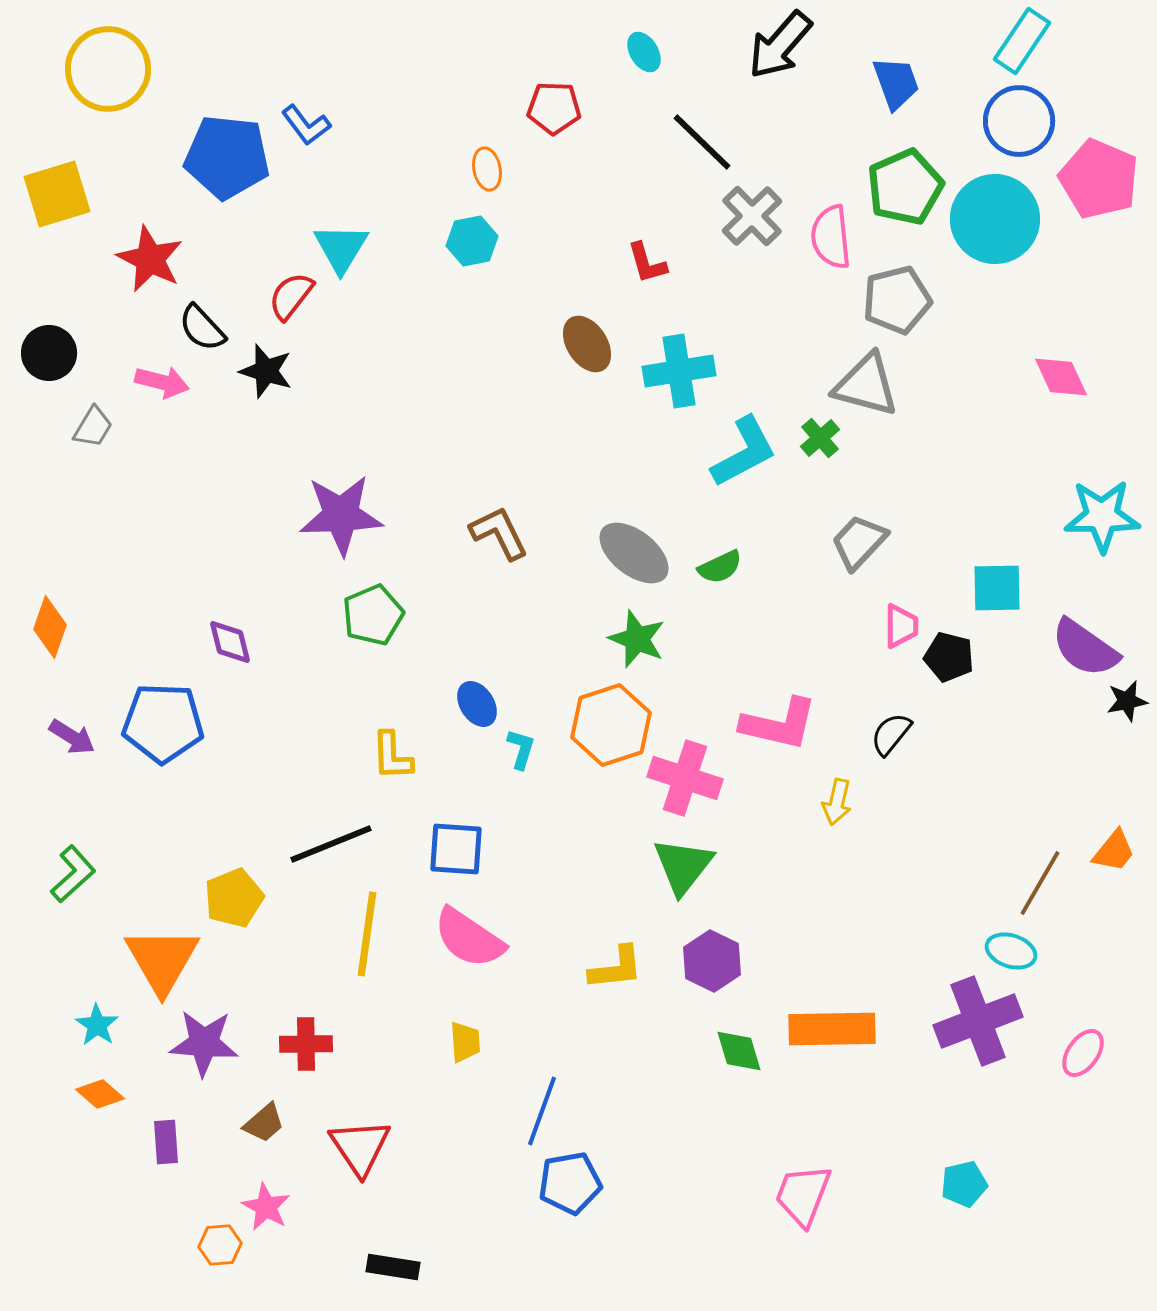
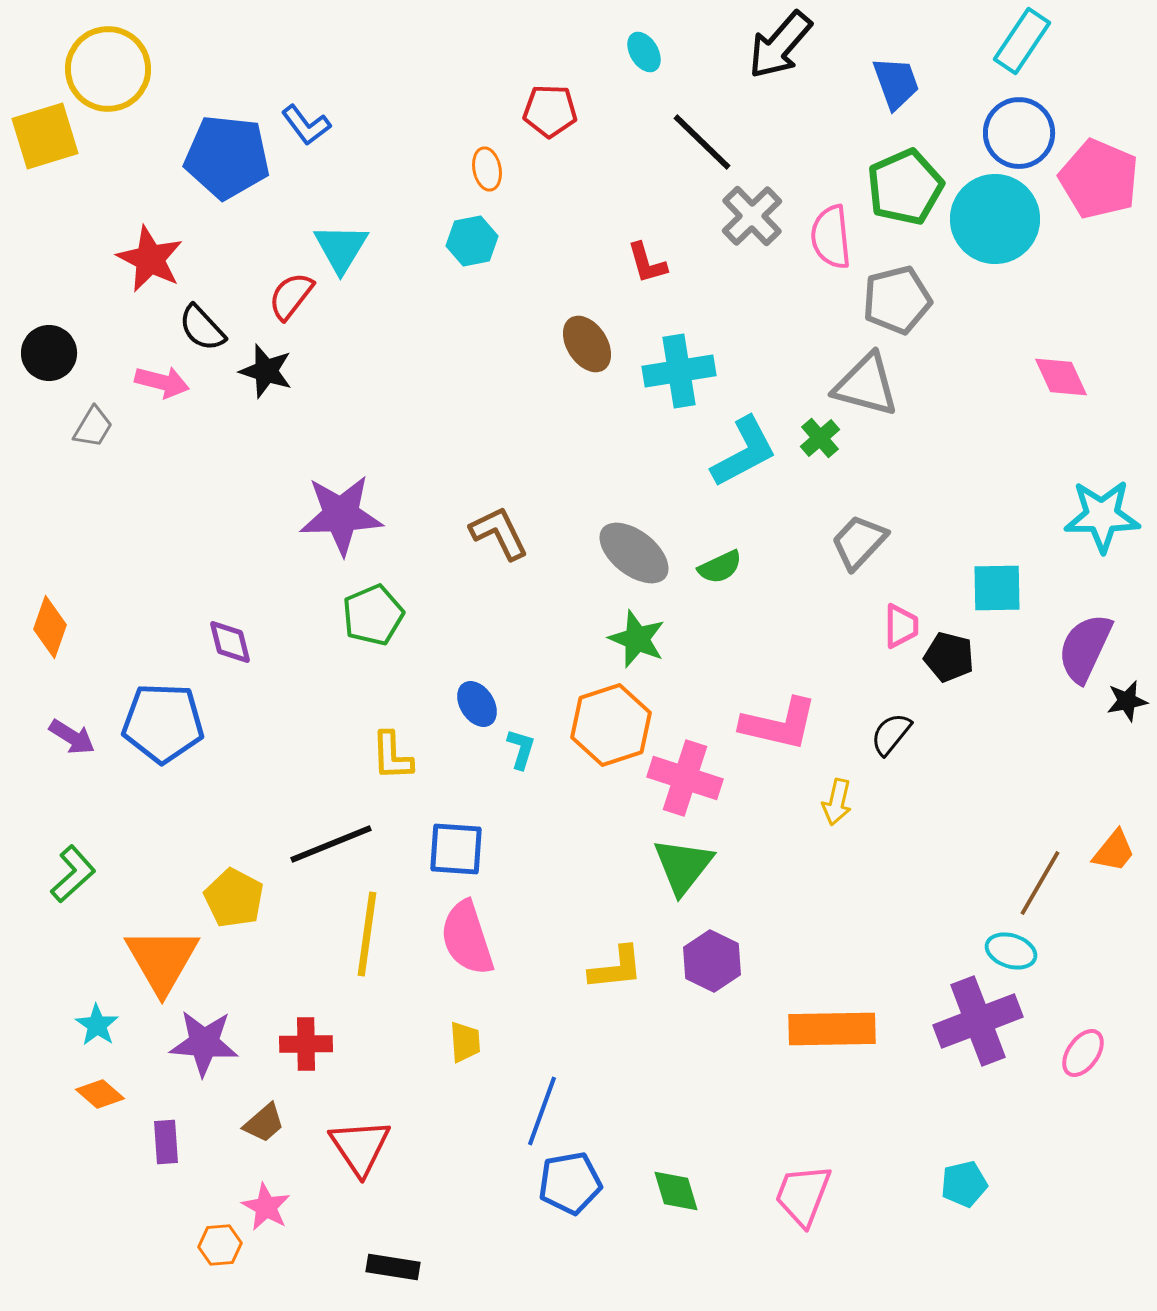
red pentagon at (554, 108): moved 4 px left, 3 px down
blue circle at (1019, 121): moved 12 px down
yellow square at (57, 194): moved 12 px left, 58 px up
purple semicircle at (1085, 648): rotated 80 degrees clockwise
yellow pentagon at (234, 898): rotated 22 degrees counterclockwise
pink semicircle at (469, 938): moved 2 px left; rotated 38 degrees clockwise
green diamond at (739, 1051): moved 63 px left, 140 px down
